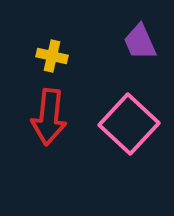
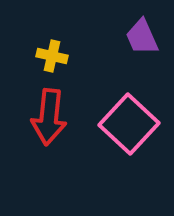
purple trapezoid: moved 2 px right, 5 px up
